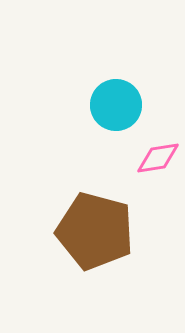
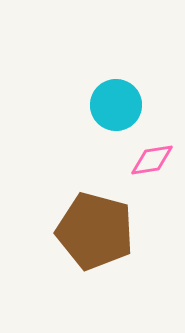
pink diamond: moved 6 px left, 2 px down
